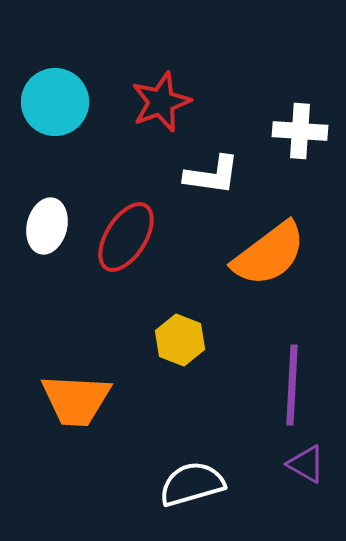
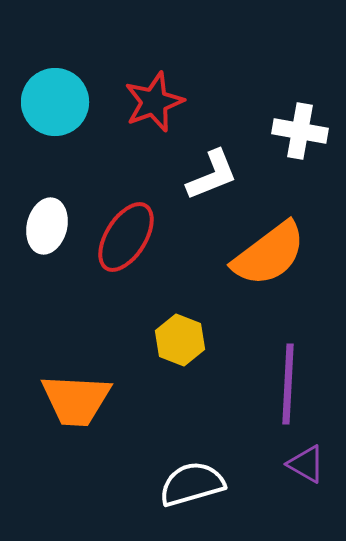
red star: moved 7 px left
white cross: rotated 6 degrees clockwise
white L-shape: rotated 30 degrees counterclockwise
purple line: moved 4 px left, 1 px up
